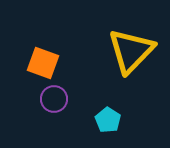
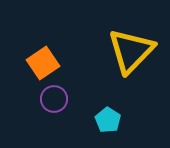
orange square: rotated 36 degrees clockwise
